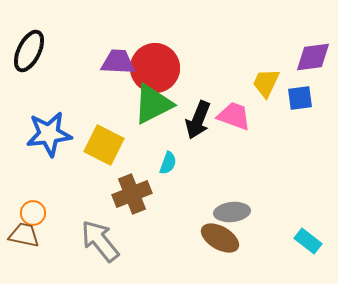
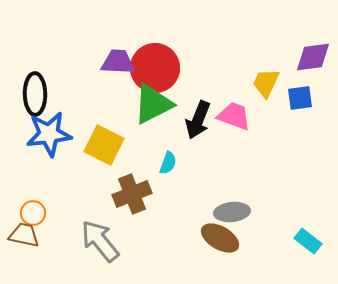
black ellipse: moved 6 px right, 43 px down; rotated 27 degrees counterclockwise
